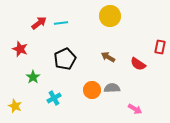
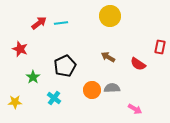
black pentagon: moved 7 px down
cyan cross: rotated 24 degrees counterclockwise
yellow star: moved 4 px up; rotated 24 degrees counterclockwise
